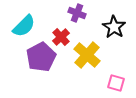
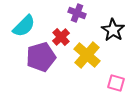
black star: moved 1 px left, 3 px down
purple pentagon: rotated 12 degrees clockwise
